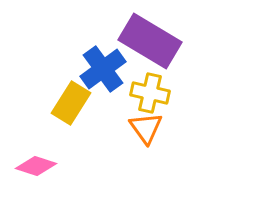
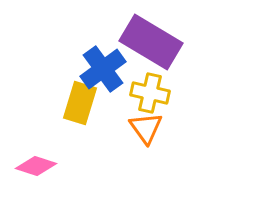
purple rectangle: moved 1 px right, 1 px down
yellow rectangle: moved 9 px right; rotated 15 degrees counterclockwise
